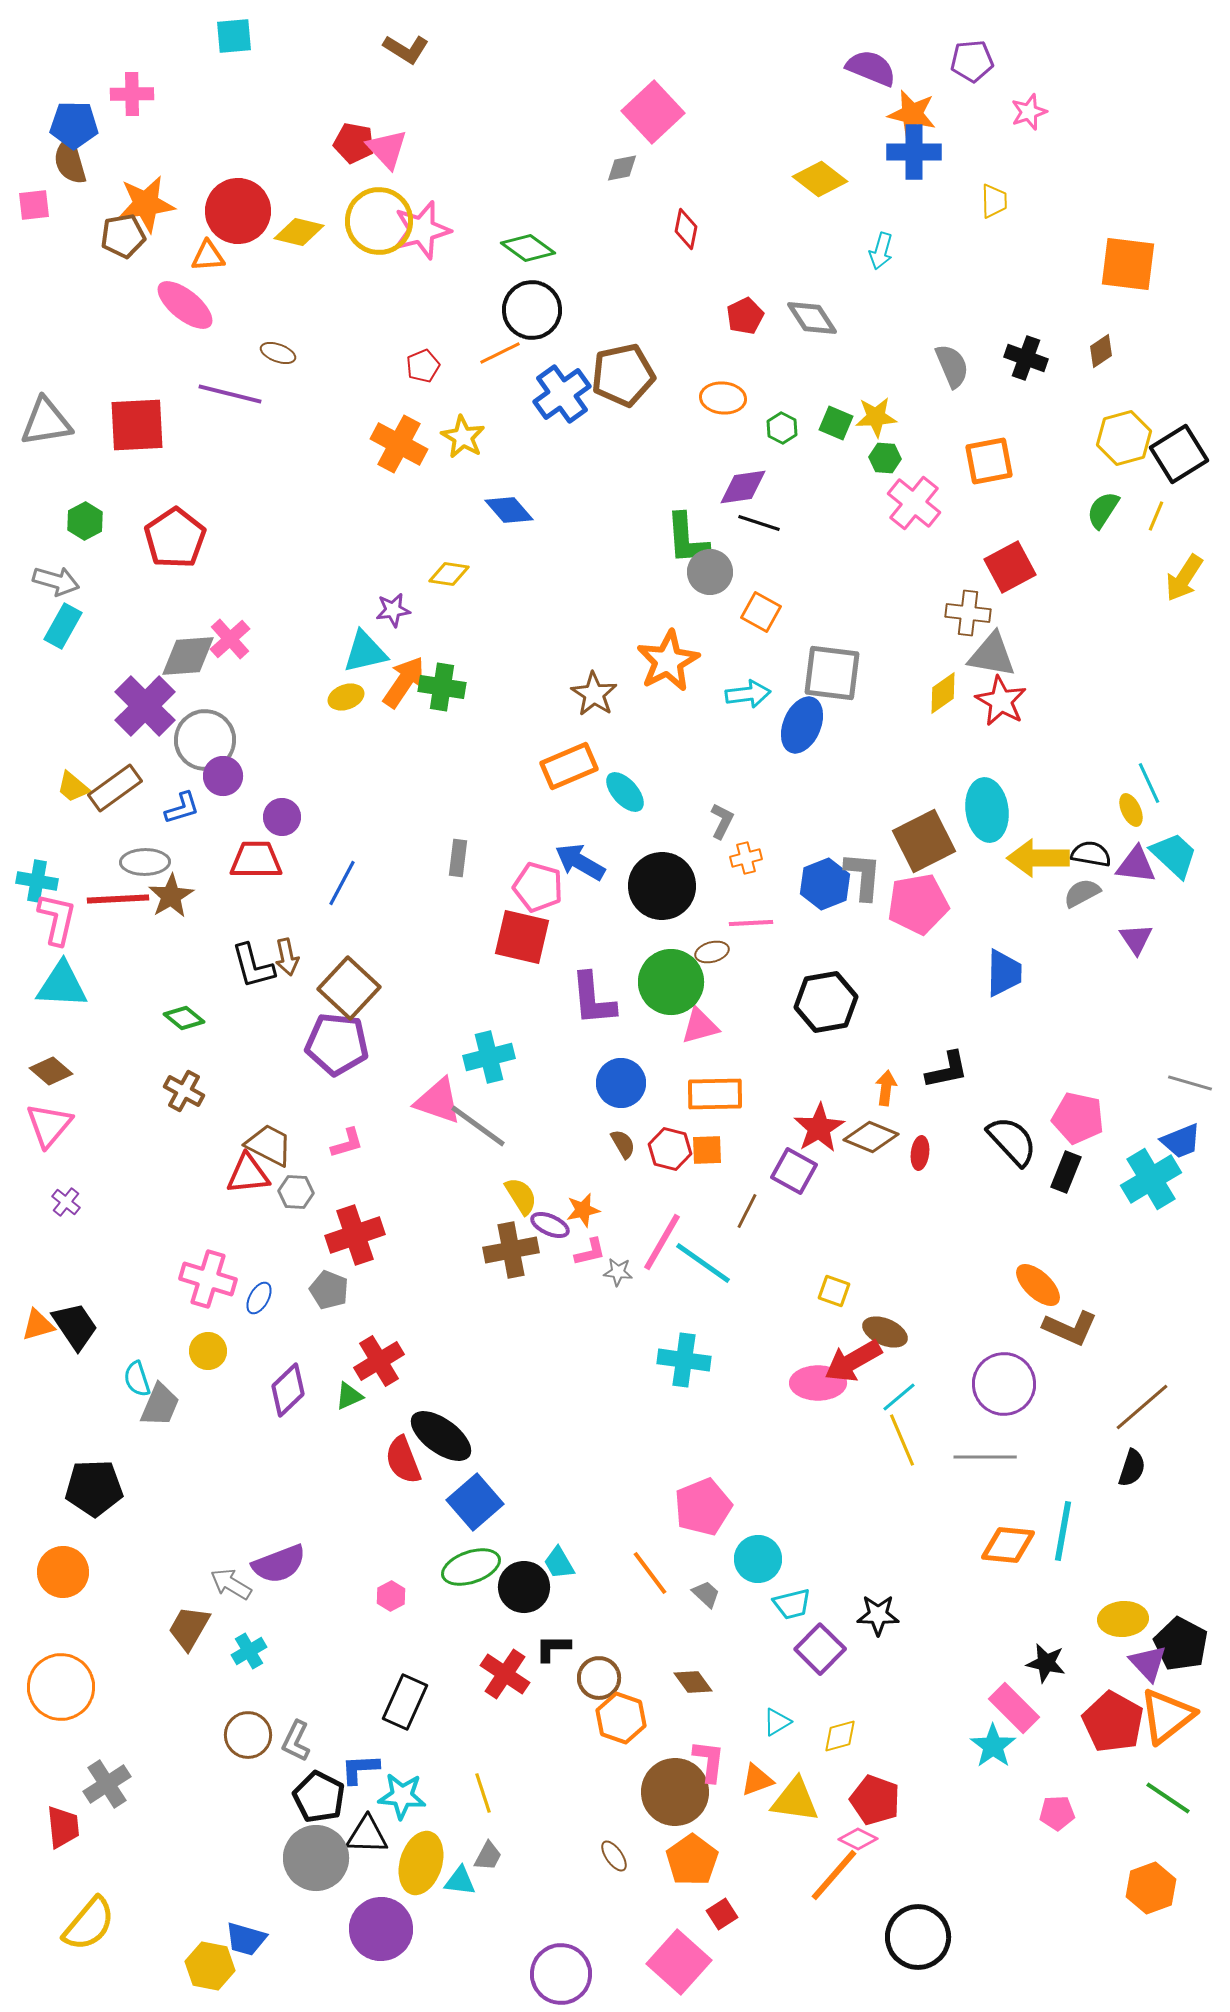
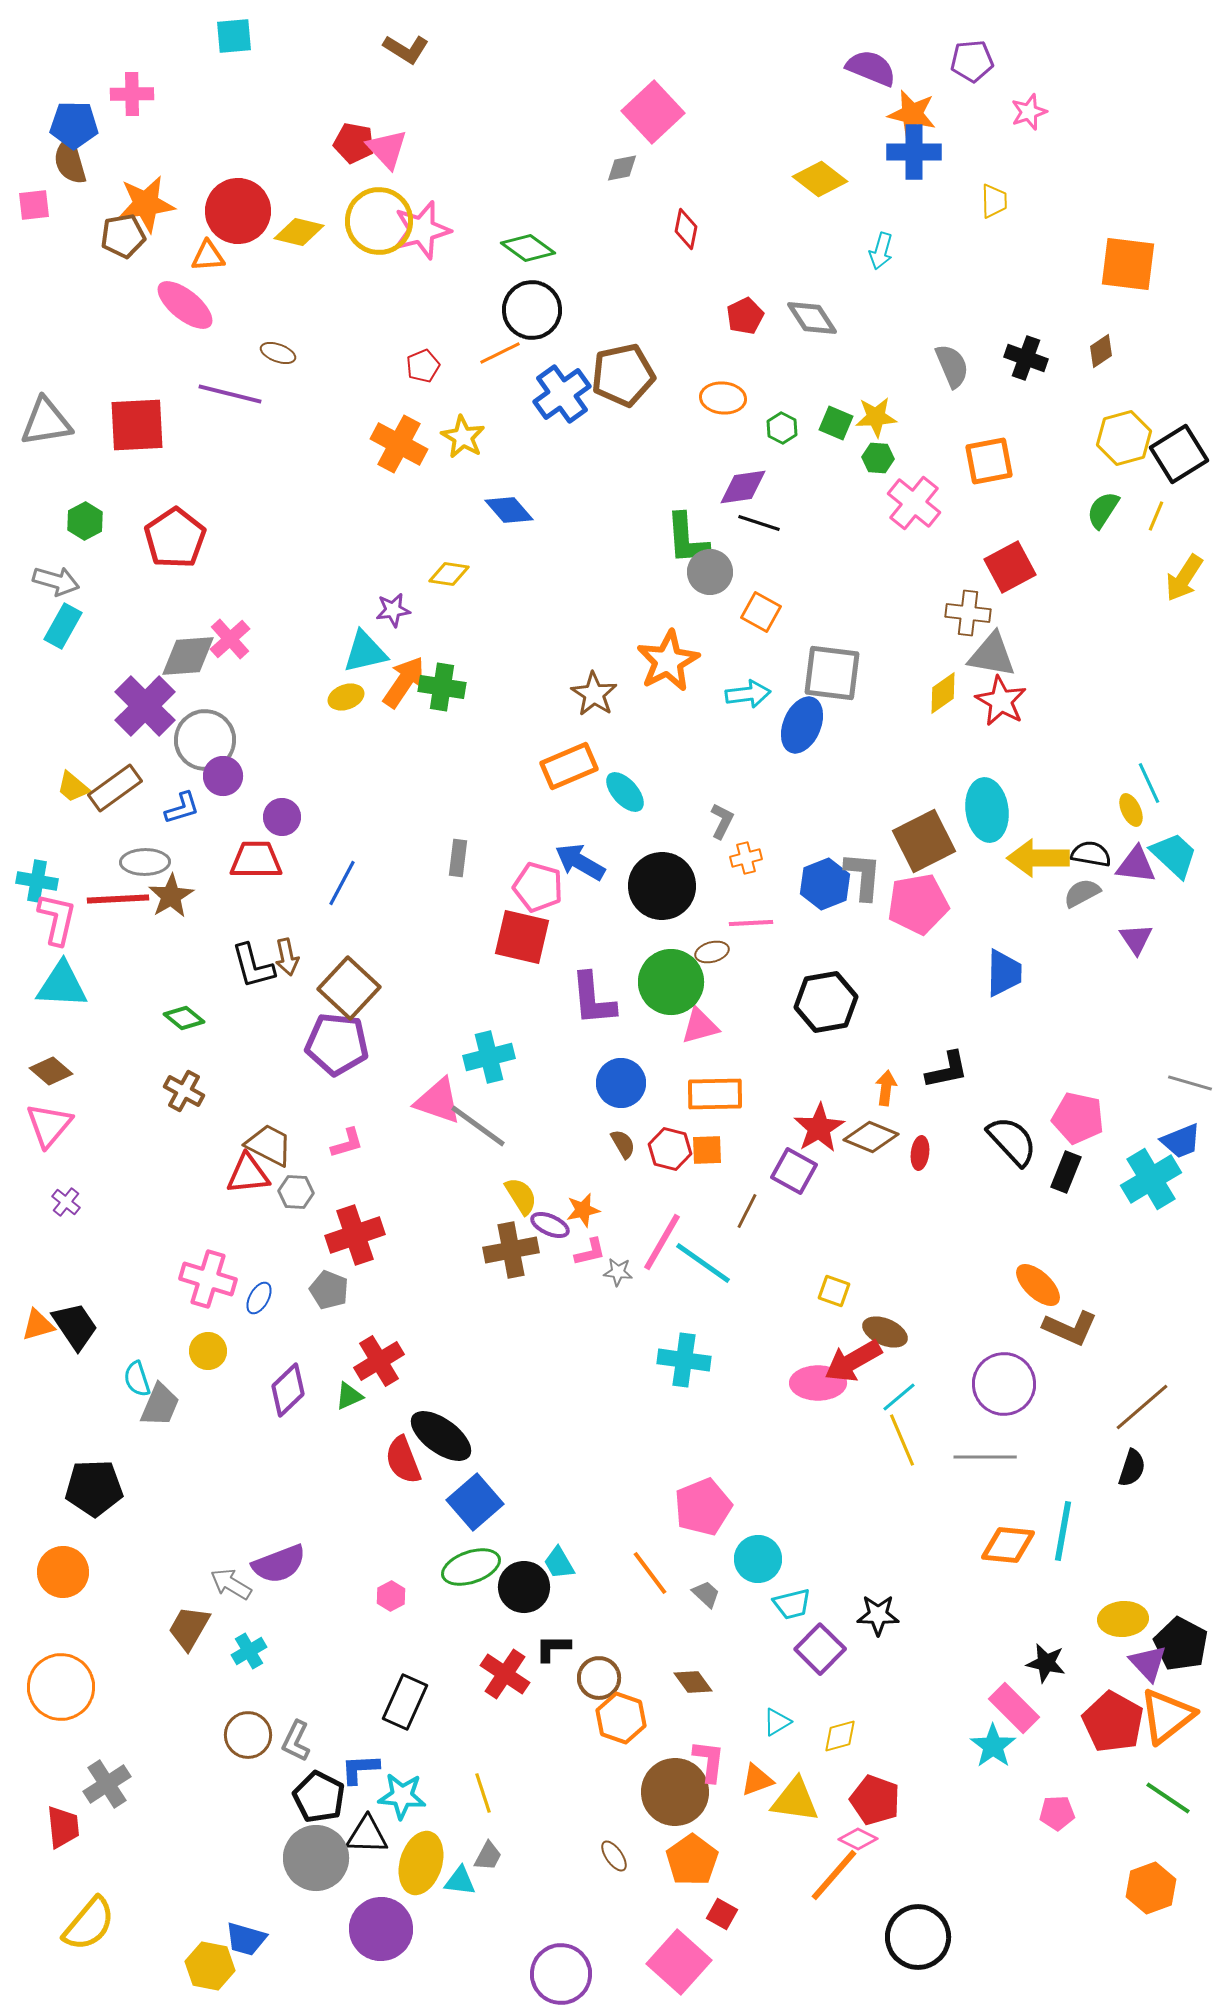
green hexagon at (885, 458): moved 7 px left
red square at (722, 1914): rotated 28 degrees counterclockwise
